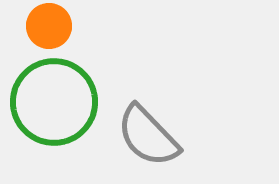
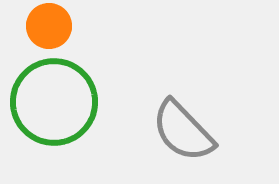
gray semicircle: moved 35 px right, 5 px up
